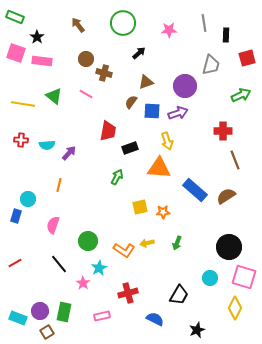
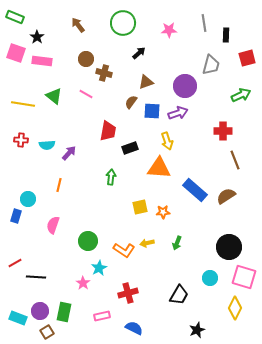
green arrow at (117, 177): moved 6 px left; rotated 21 degrees counterclockwise
black line at (59, 264): moved 23 px left, 13 px down; rotated 48 degrees counterclockwise
blue semicircle at (155, 319): moved 21 px left, 9 px down
